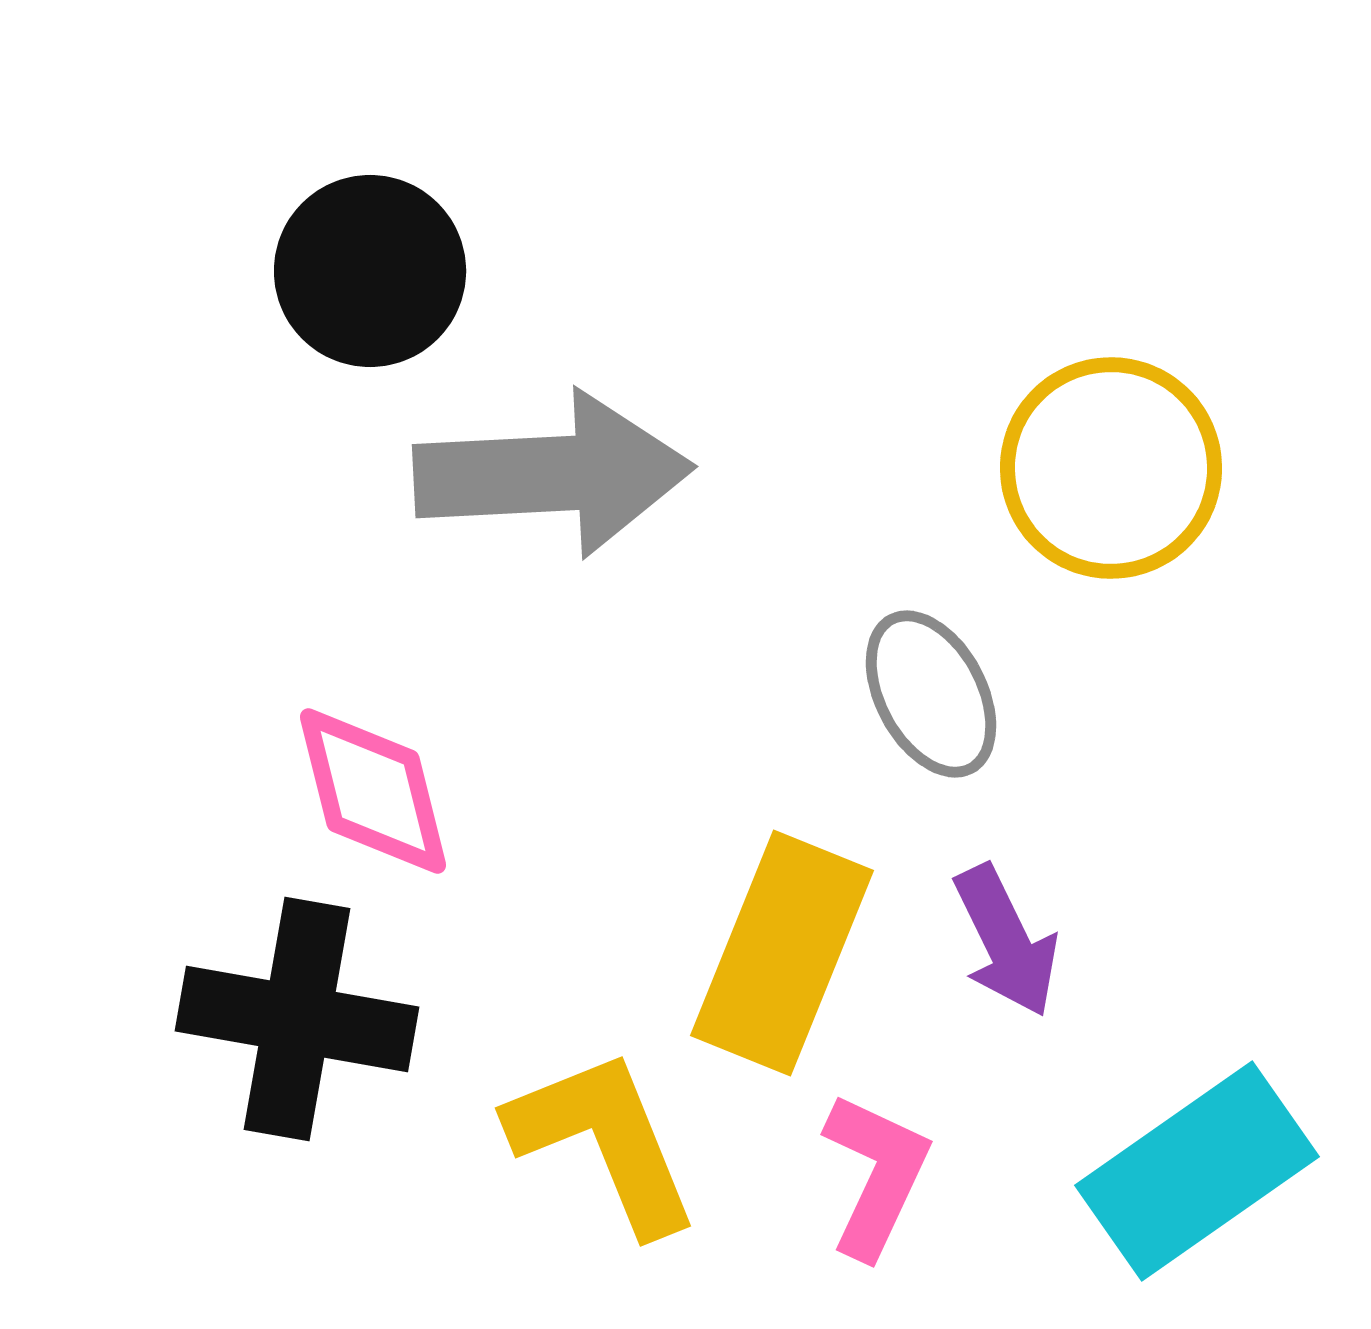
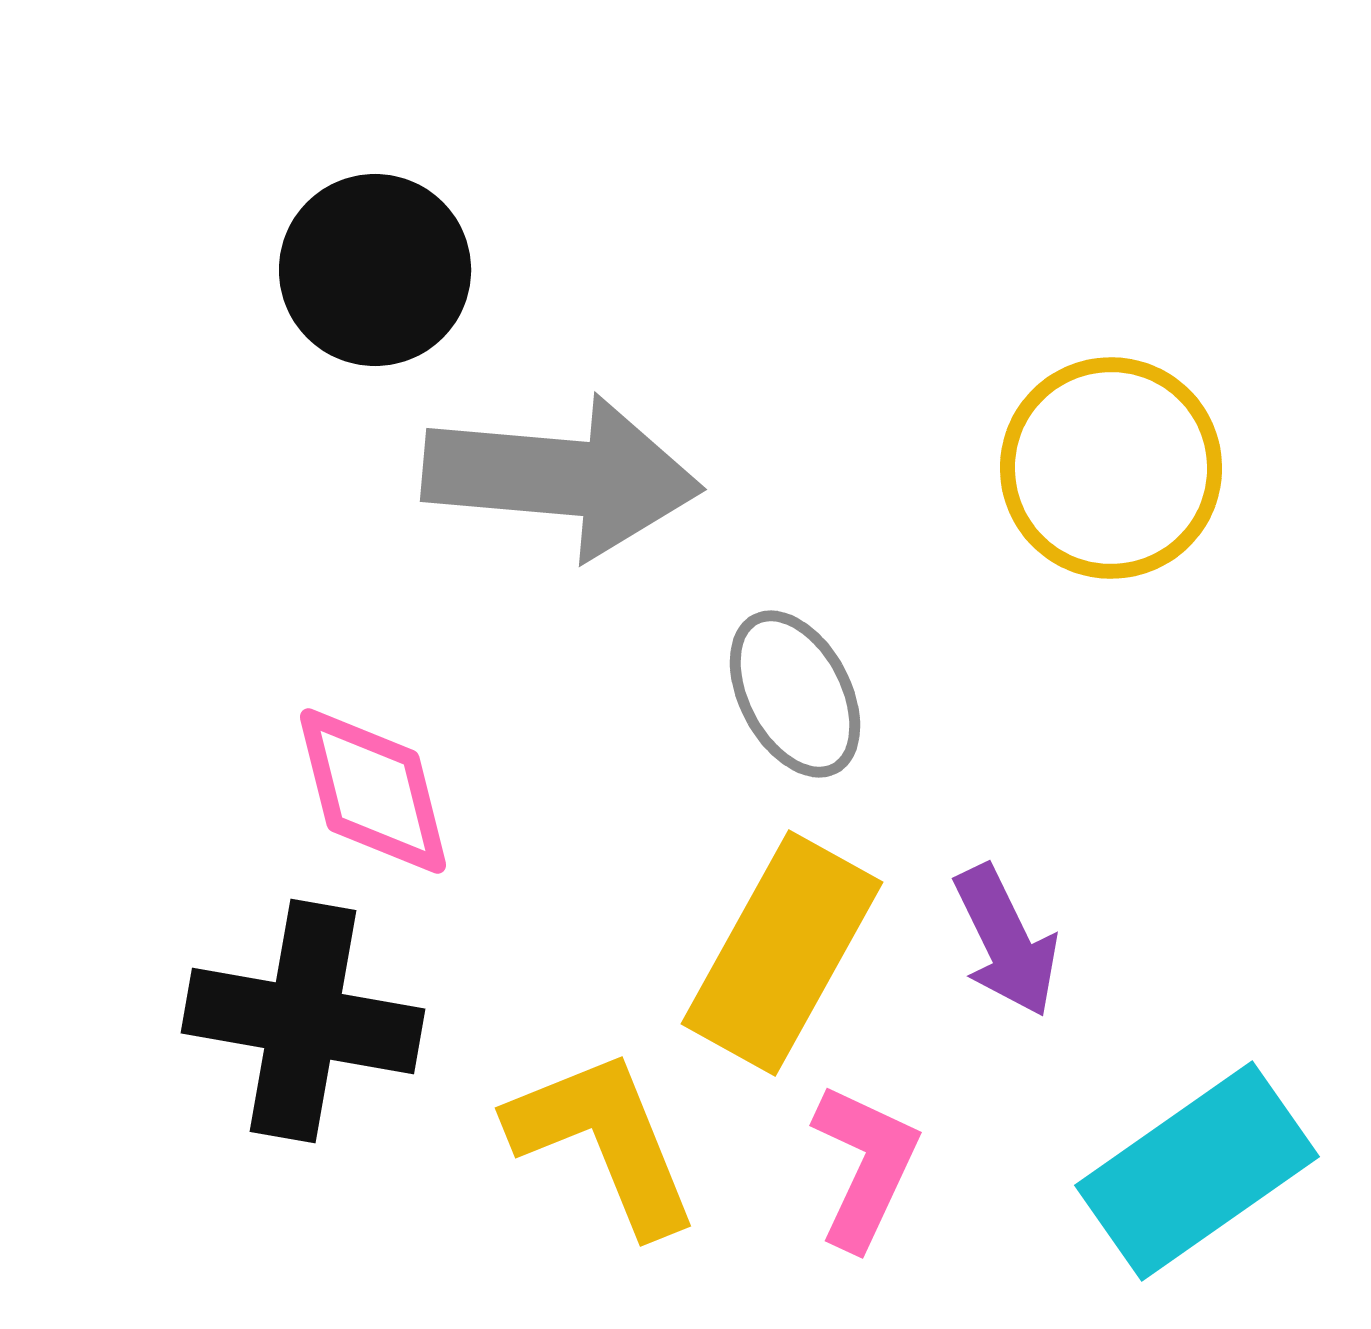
black circle: moved 5 px right, 1 px up
gray arrow: moved 9 px right, 3 px down; rotated 8 degrees clockwise
gray ellipse: moved 136 px left
yellow rectangle: rotated 7 degrees clockwise
black cross: moved 6 px right, 2 px down
pink L-shape: moved 11 px left, 9 px up
